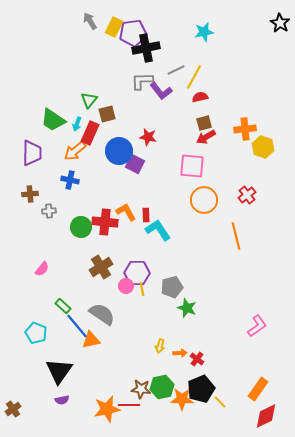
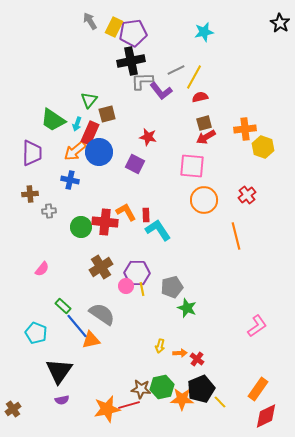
black cross at (146, 48): moved 15 px left, 13 px down
blue circle at (119, 151): moved 20 px left, 1 px down
red line at (129, 405): rotated 15 degrees counterclockwise
